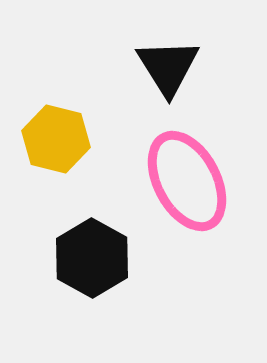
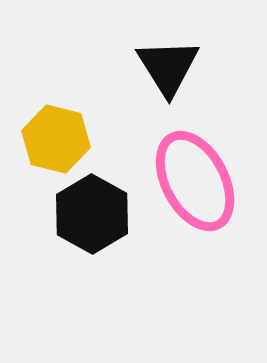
pink ellipse: moved 8 px right
black hexagon: moved 44 px up
